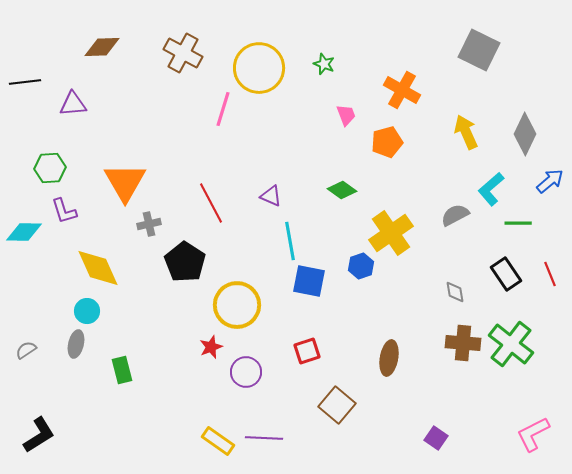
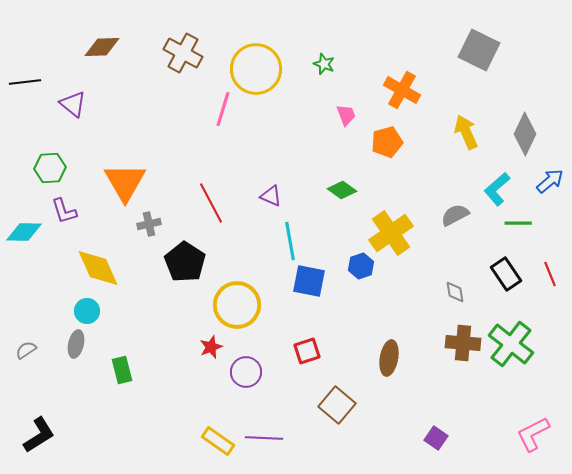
yellow circle at (259, 68): moved 3 px left, 1 px down
purple triangle at (73, 104): rotated 44 degrees clockwise
cyan L-shape at (491, 189): moved 6 px right
